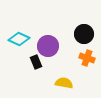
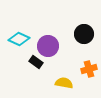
orange cross: moved 2 px right, 11 px down; rotated 35 degrees counterclockwise
black rectangle: rotated 32 degrees counterclockwise
